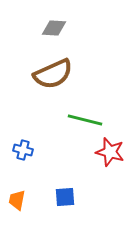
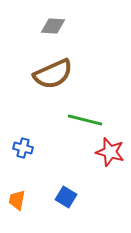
gray diamond: moved 1 px left, 2 px up
blue cross: moved 2 px up
blue square: moved 1 px right; rotated 35 degrees clockwise
